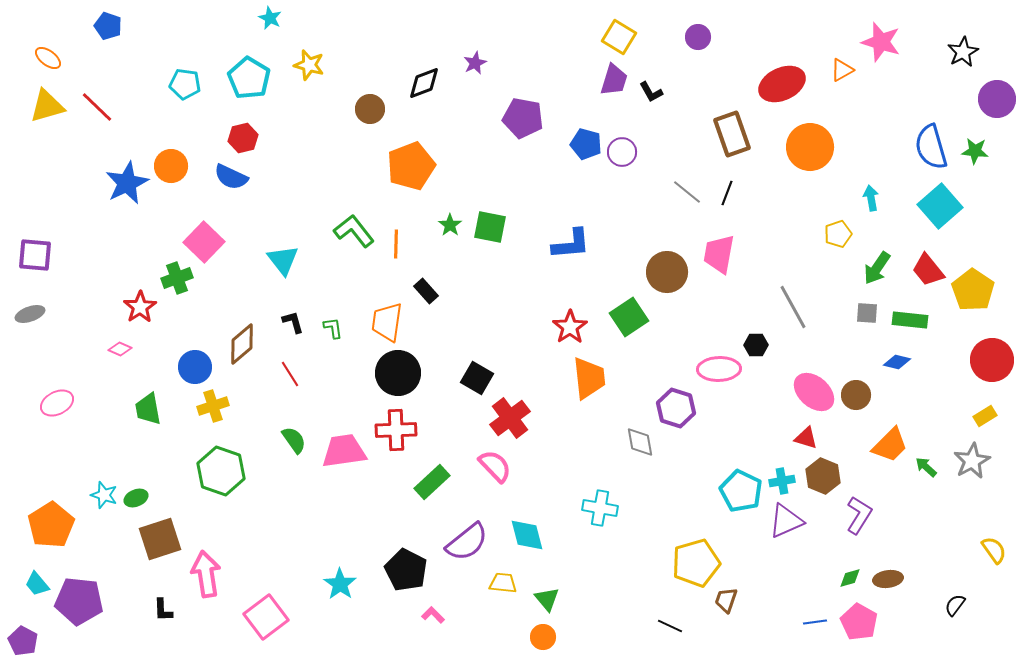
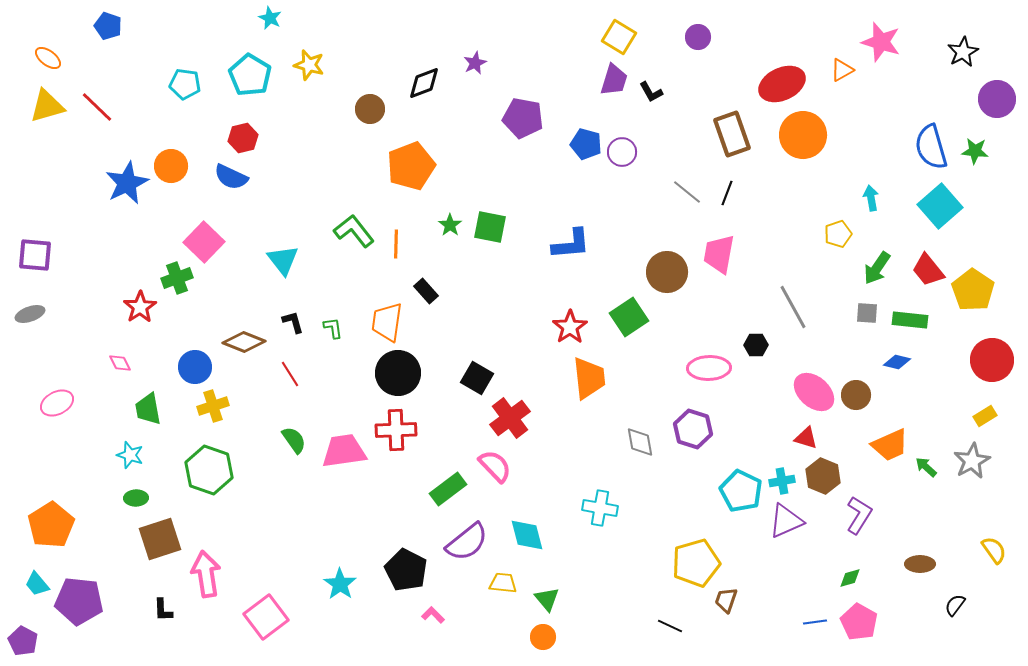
cyan pentagon at (249, 78): moved 1 px right, 3 px up
orange circle at (810, 147): moved 7 px left, 12 px up
brown diamond at (242, 344): moved 2 px right, 2 px up; rotated 63 degrees clockwise
pink diamond at (120, 349): moved 14 px down; rotated 40 degrees clockwise
pink ellipse at (719, 369): moved 10 px left, 1 px up
purple hexagon at (676, 408): moved 17 px right, 21 px down
orange trapezoid at (890, 445): rotated 21 degrees clockwise
green hexagon at (221, 471): moved 12 px left, 1 px up
green rectangle at (432, 482): moved 16 px right, 7 px down; rotated 6 degrees clockwise
cyan star at (104, 495): moved 26 px right, 40 px up
green ellipse at (136, 498): rotated 20 degrees clockwise
brown ellipse at (888, 579): moved 32 px right, 15 px up; rotated 8 degrees clockwise
